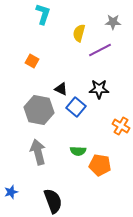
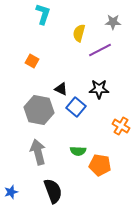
black semicircle: moved 10 px up
